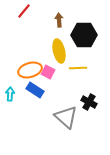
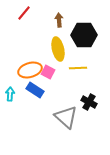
red line: moved 2 px down
yellow ellipse: moved 1 px left, 2 px up
